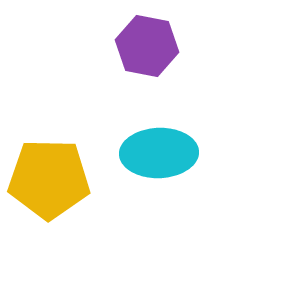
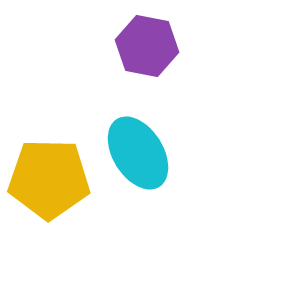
cyan ellipse: moved 21 px left; rotated 60 degrees clockwise
